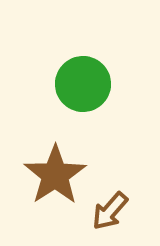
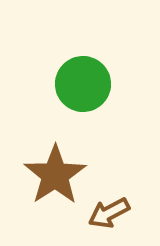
brown arrow: moved 1 px left, 2 px down; rotated 21 degrees clockwise
